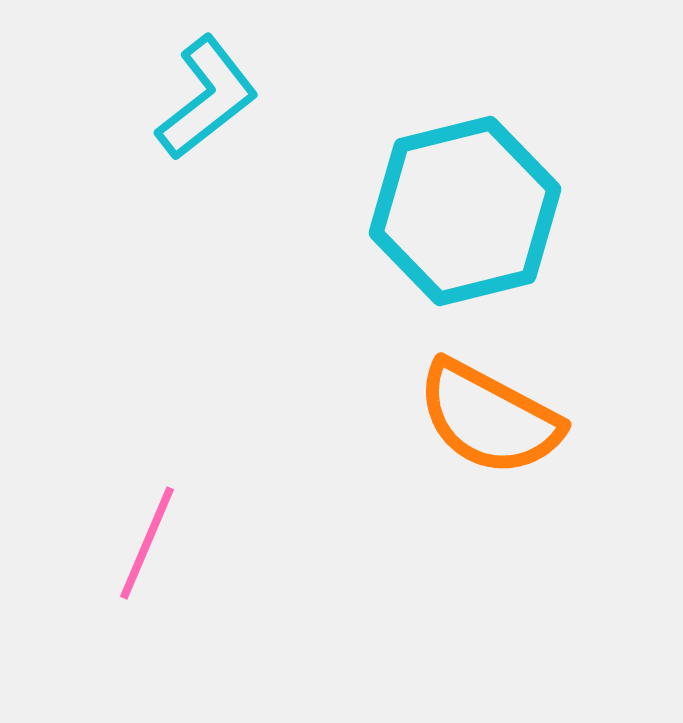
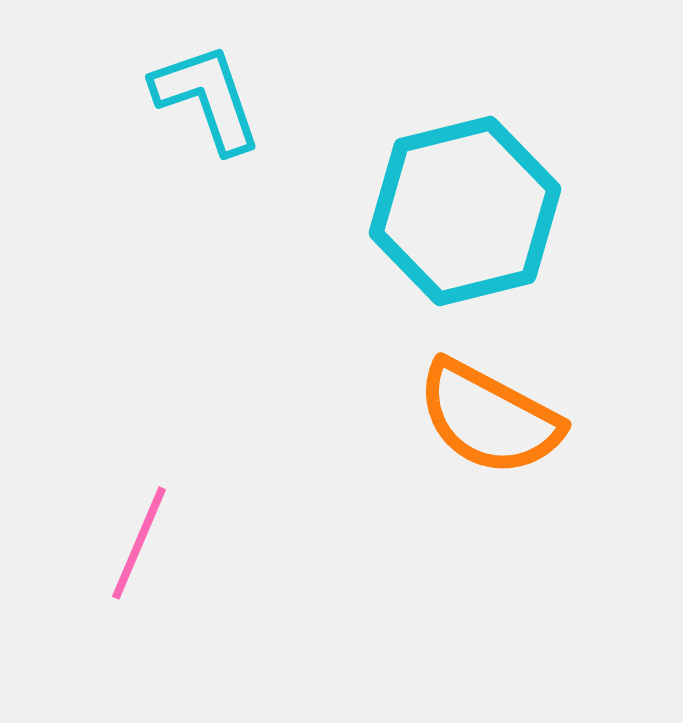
cyan L-shape: rotated 71 degrees counterclockwise
pink line: moved 8 px left
